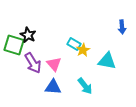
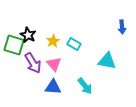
yellow star: moved 30 px left, 9 px up
